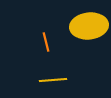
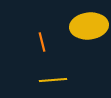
orange line: moved 4 px left
